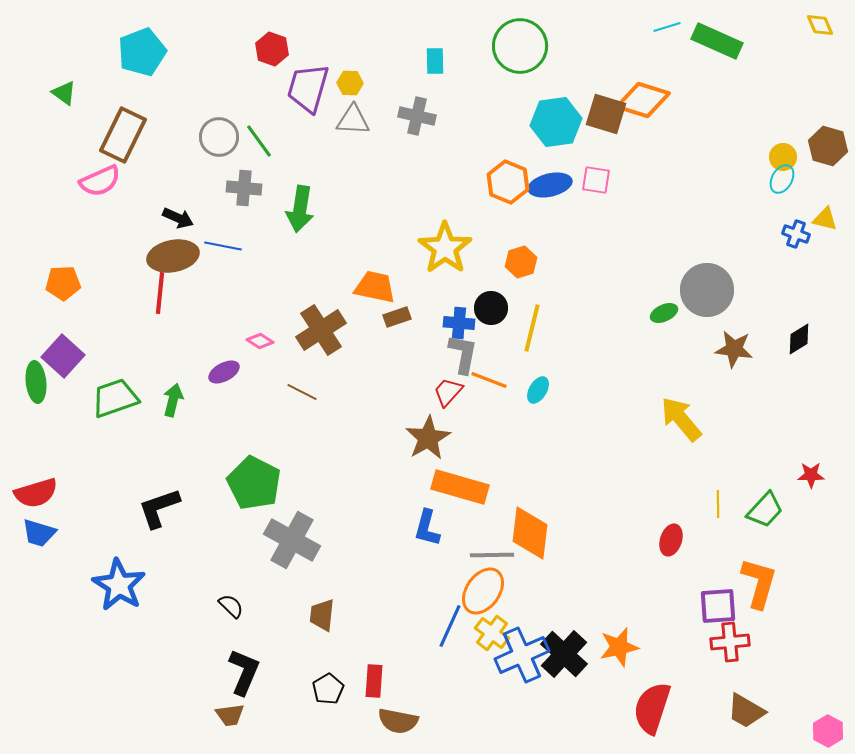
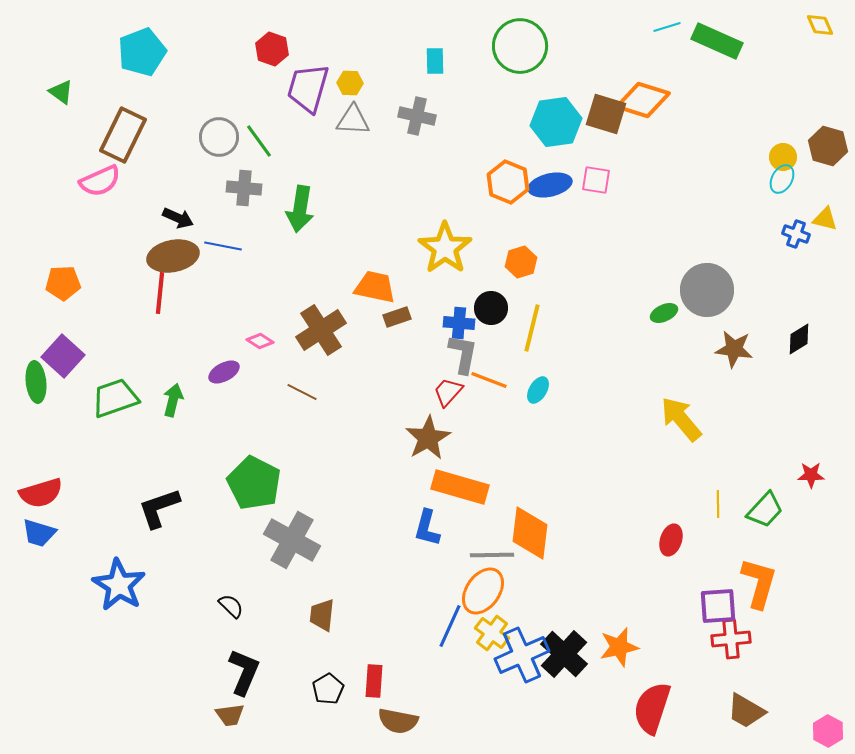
green triangle at (64, 93): moved 3 px left, 1 px up
red semicircle at (36, 493): moved 5 px right
red cross at (730, 642): moved 1 px right, 3 px up
